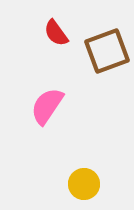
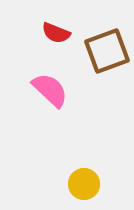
red semicircle: rotated 32 degrees counterclockwise
pink semicircle: moved 3 px right, 16 px up; rotated 99 degrees clockwise
